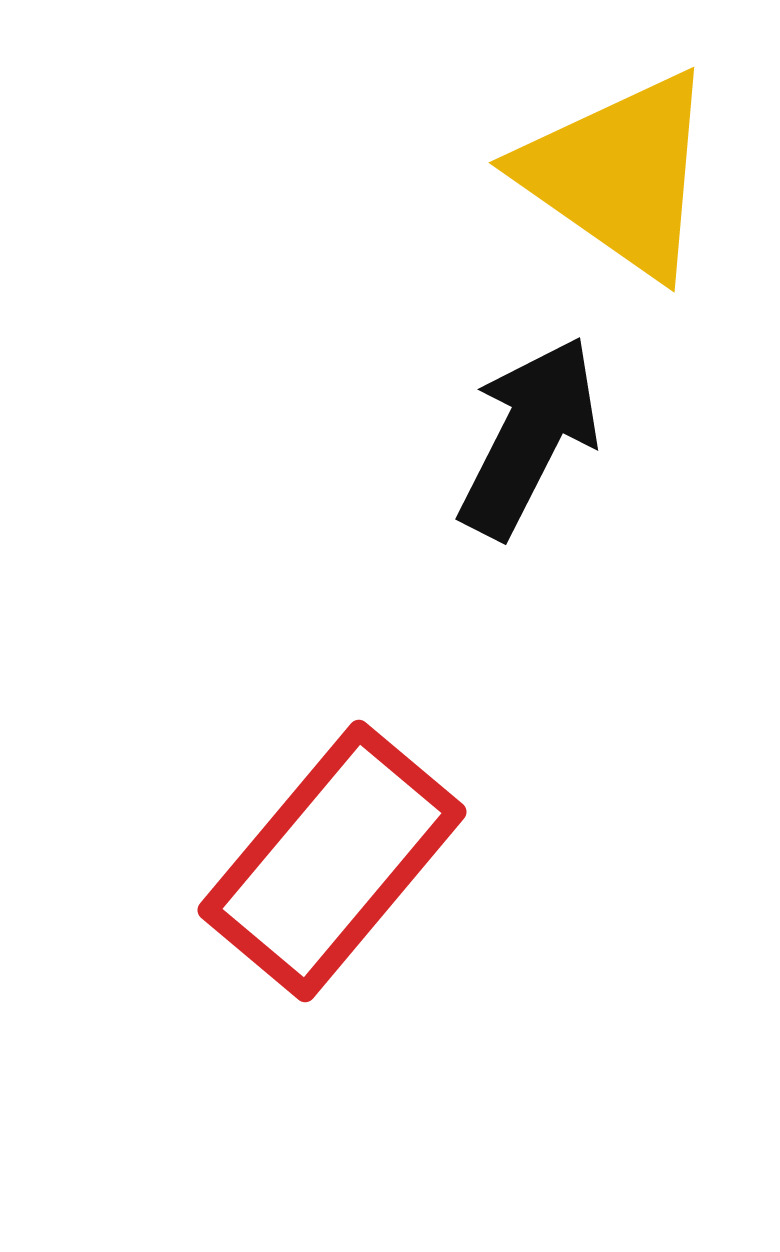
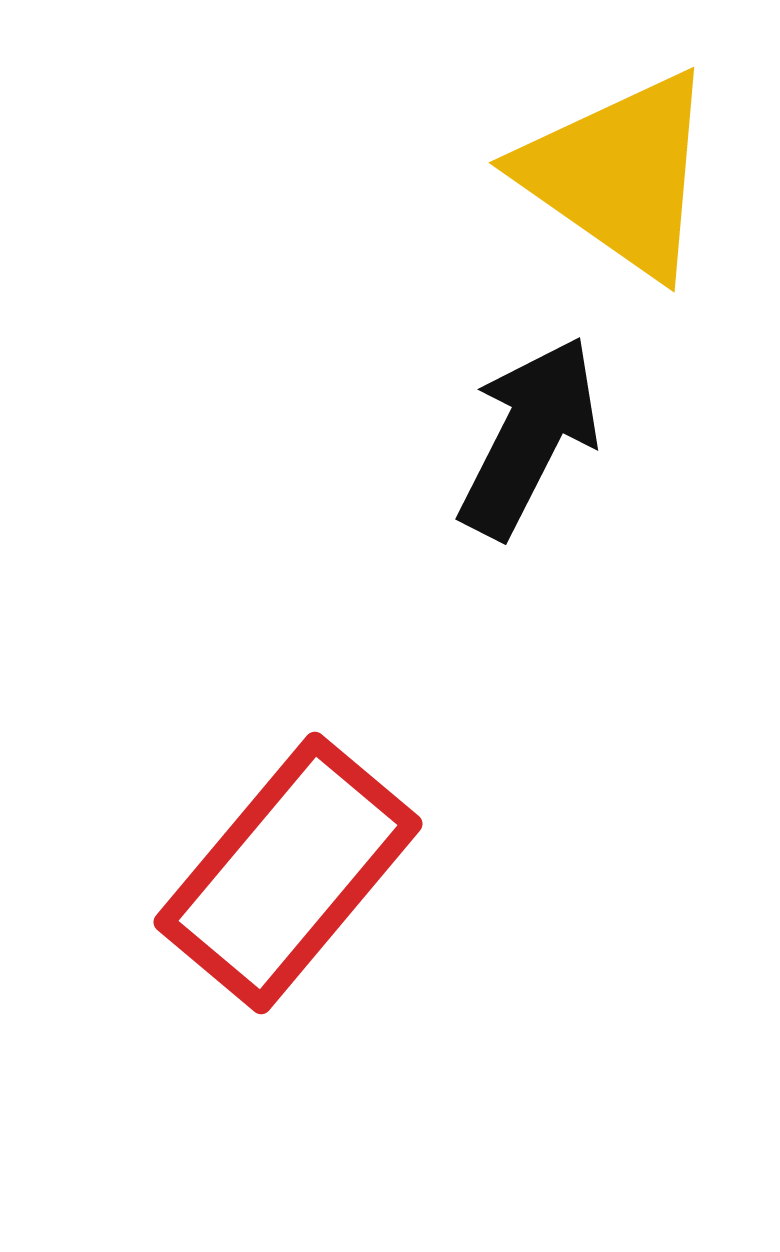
red rectangle: moved 44 px left, 12 px down
